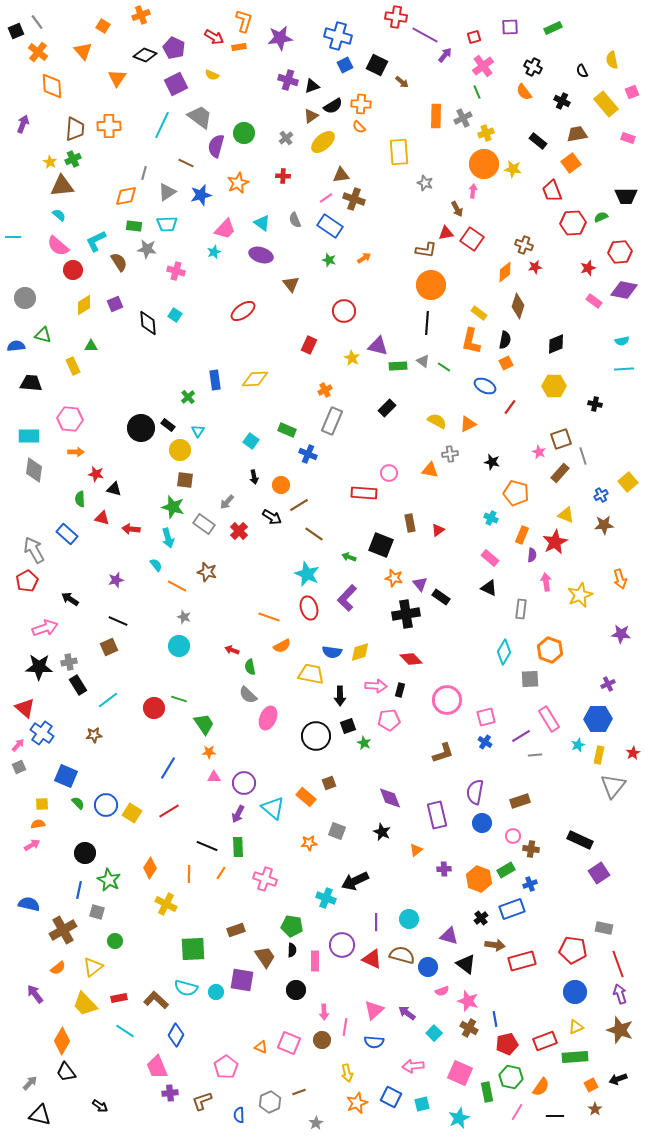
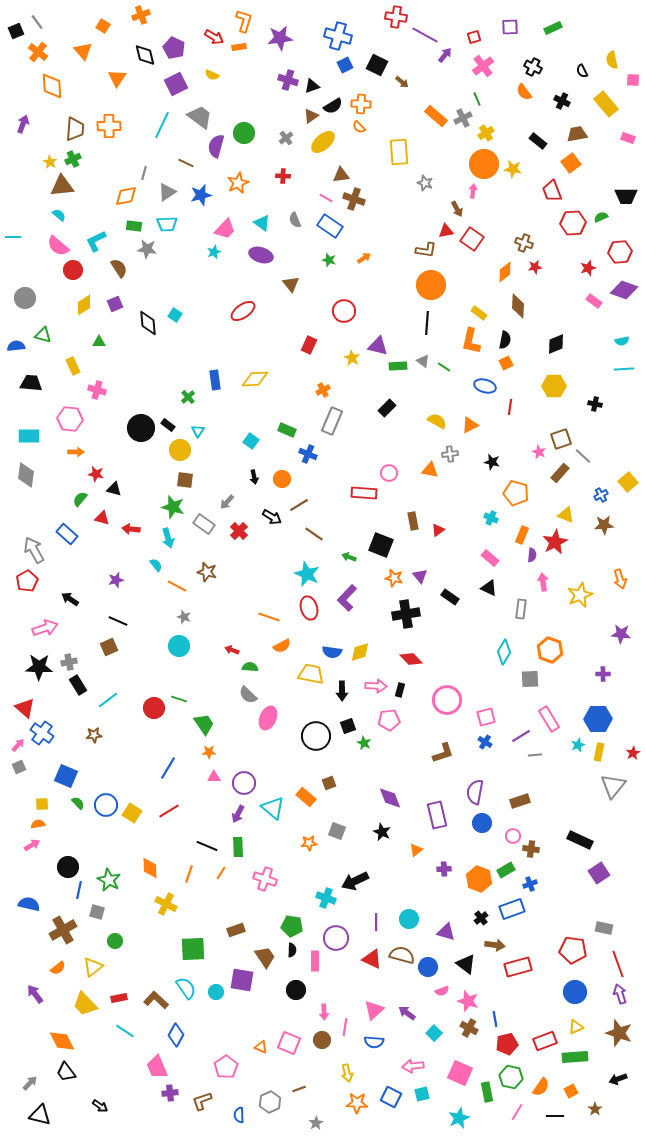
black diamond at (145, 55): rotated 55 degrees clockwise
green line at (477, 92): moved 7 px down
pink square at (632, 92): moved 1 px right, 12 px up; rotated 24 degrees clockwise
orange rectangle at (436, 116): rotated 50 degrees counterclockwise
yellow cross at (486, 133): rotated 14 degrees counterclockwise
pink line at (326, 198): rotated 64 degrees clockwise
red triangle at (446, 233): moved 2 px up
brown cross at (524, 245): moved 2 px up
brown semicircle at (119, 262): moved 6 px down
pink cross at (176, 271): moved 79 px left, 119 px down
purple diamond at (624, 290): rotated 8 degrees clockwise
brown diamond at (518, 306): rotated 15 degrees counterclockwise
green triangle at (91, 346): moved 8 px right, 4 px up
blue ellipse at (485, 386): rotated 10 degrees counterclockwise
orange cross at (325, 390): moved 2 px left
red line at (510, 407): rotated 28 degrees counterclockwise
orange triangle at (468, 424): moved 2 px right, 1 px down
gray line at (583, 456): rotated 30 degrees counterclockwise
gray diamond at (34, 470): moved 8 px left, 5 px down
orange circle at (281, 485): moved 1 px right, 6 px up
green semicircle at (80, 499): rotated 42 degrees clockwise
brown rectangle at (410, 523): moved 3 px right, 2 px up
pink arrow at (546, 582): moved 3 px left
purple triangle at (420, 584): moved 8 px up
black rectangle at (441, 597): moved 9 px right
green semicircle at (250, 667): rotated 105 degrees clockwise
purple cross at (608, 684): moved 5 px left, 10 px up; rotated 24 degrees clockwise
black arrow at (340, 696): moved 2 px right, 5 px up
yellow rectangle at (599, 755): moved 3 px up
black circle at (85, 853): moved 17 px left, 14 px down
orange diamond at (150, 868): rotated 35 degrees counterclockwise
orange line at (189, 874): rotated 18 degrees clockwise
purple triangle at (449, 936): moved 3 px left, 4 px up
purple circle at (342, 945): moved 6 px left, 7 px up
red rectangle at (522, 961): moved 4 px left, 6 px down
cyan semicircle at (186, 988): rotated 140 degrees counterclockwise
brown star at (620, 1030): moved 1 px left, 3 px down
orange diamond at (62, 1041): rotated 56 degrees counterclockwise
orange square at (591, 1085): moved 20 px left, 6 px down
brown line at (299, 1092): moved 3 px up
orange star at (357, 1103): rotated 25 degrees clockwise
cyan square at (422, 1104): moved 10 px up
